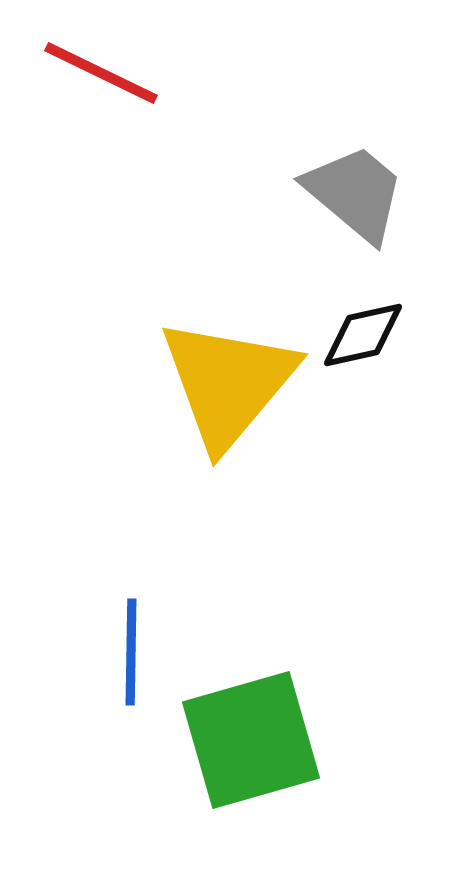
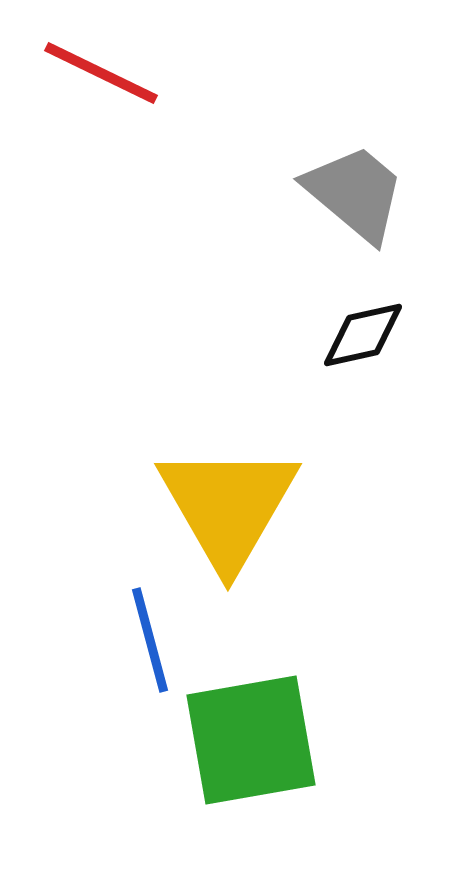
yellow triangle: moved 123 px down; rotated 10 degrees counterclockwise
blue line: moved 19 px right, 12 px up; rotated 16 degrees counterclockwise
green square: rotated 6 degrees clockwise
